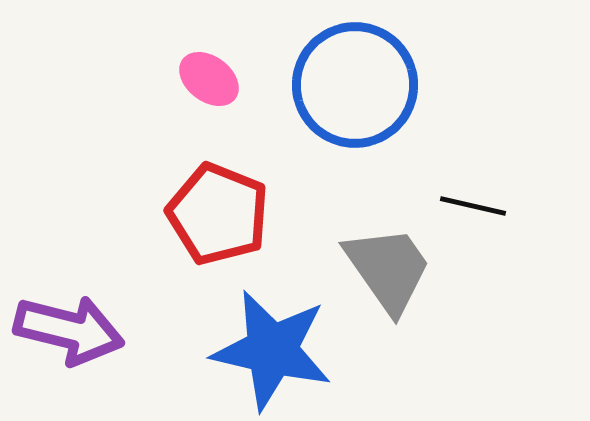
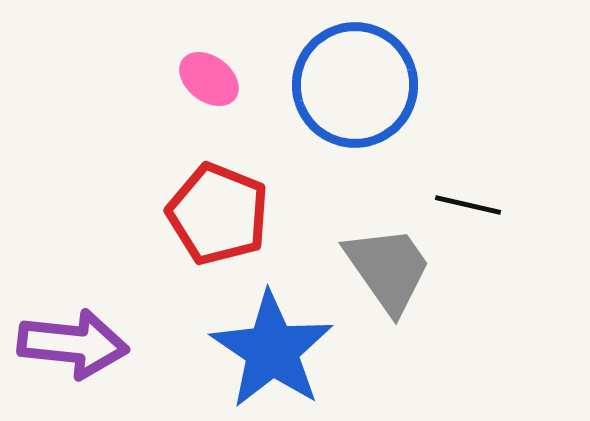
black line: moved 5 px left, 1 px up
purple arrow: moved 4 px right, 14 px down; rotated 8 degrees counterclockwise
blue star: rotated 21 degrees clockwise
